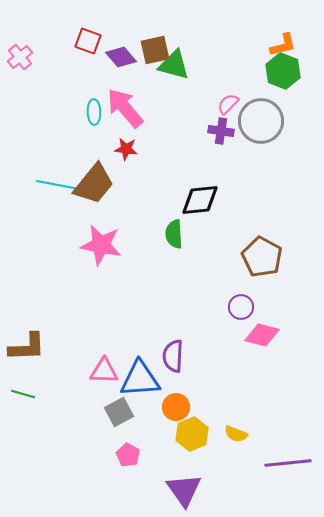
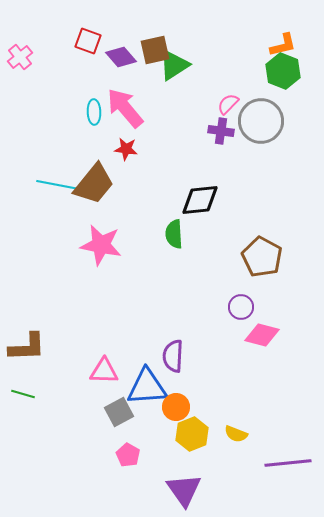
green triangle: rotated 48 degrees counterclockwise
blue triangle: moved 7 px right, 8 px down
